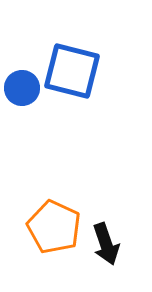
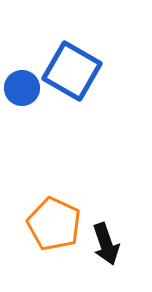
blue square: rotated 16 degrees clockwise
orange pentagon: moved 3 px up
